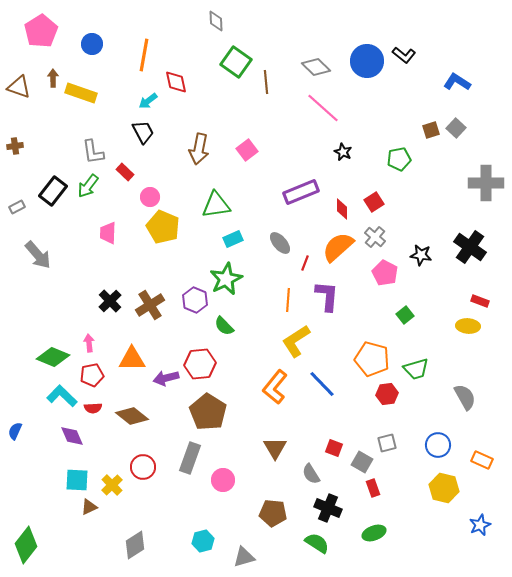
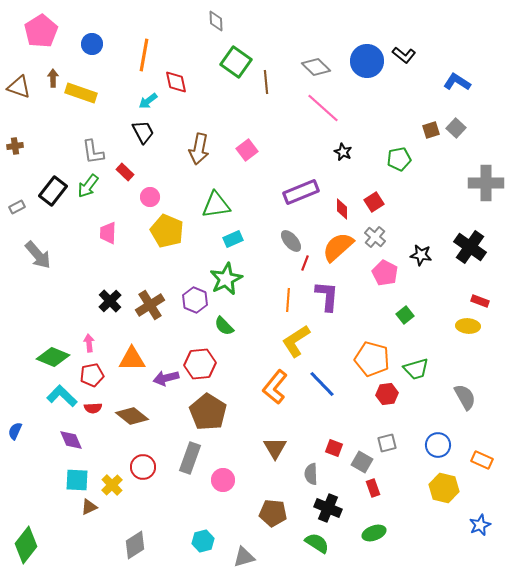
yellow pentagon at (163, 227): moved 4 px right, 4 px down
gray ellipse at (280, 243): moved 11 px right, 2 px up
purple diamond at (72, 436): moved 1 px left, 4 px down
gray semicircle at (311, 474): rotated 30 degrees clockwise
